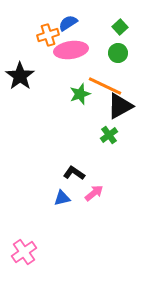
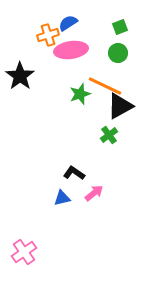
green square: rotated 21 degrees clockwise
